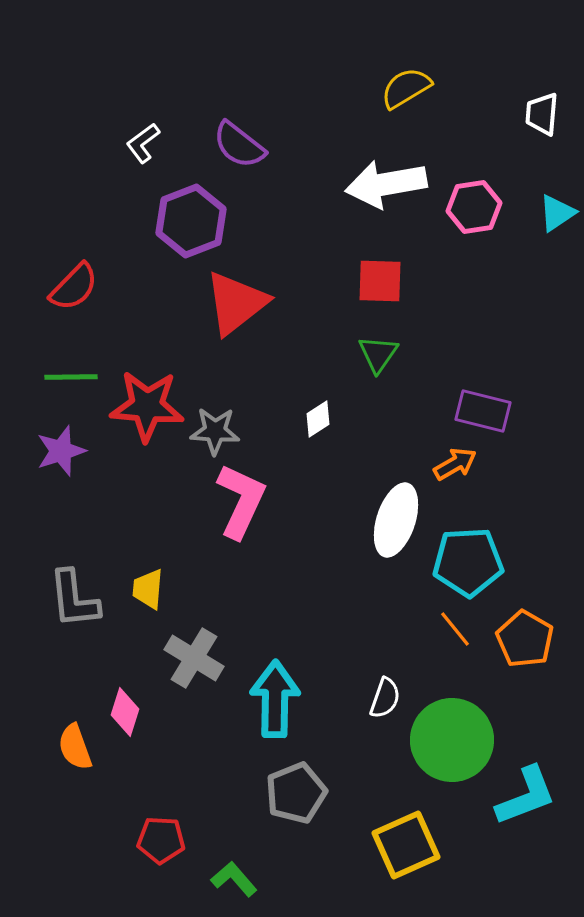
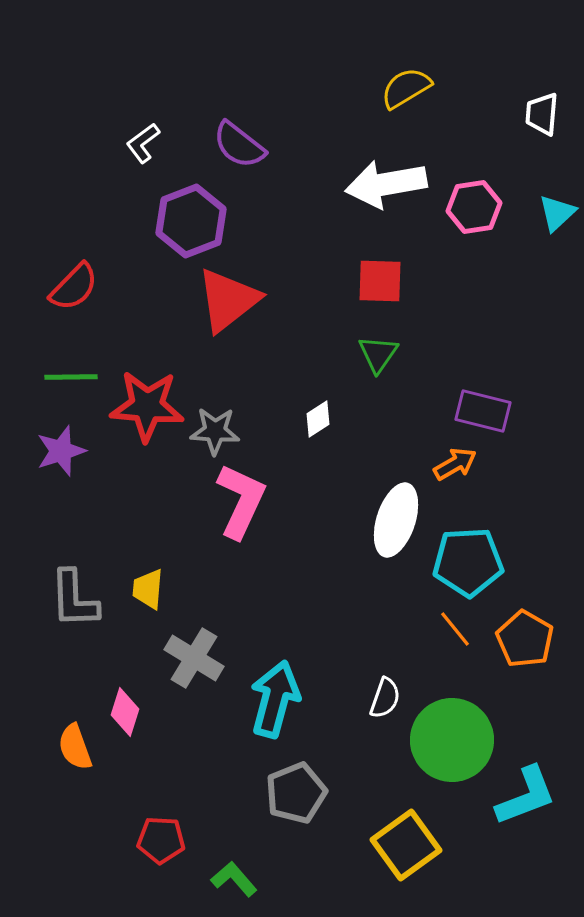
cyan triangle: rotated 9 degrees counterclockwise
red triangle: moved 8 px left, 3 px up
gray L-shape: rotated 4 degrees clockwise
cyan arrow: rotated 14 degrees clockwise
yellow square: rotated 12 degrees counterclockwise
